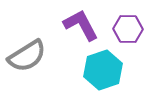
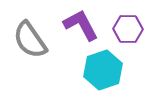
gray semicircle: moved 3 px right, 16 px up; rotated 87 degrees clockwise
